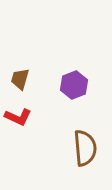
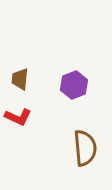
brown trapezoid: rotated 10 degrees counterclockwise
